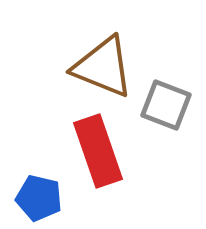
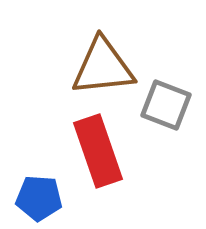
brown triangle: rotated 28 degrees counterclockwise
blue pentagon: rotated 9 degrees counterclockwise
